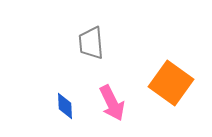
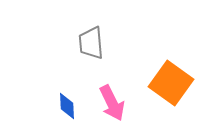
blue diamond: moved 2 px right
